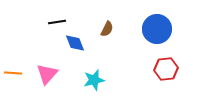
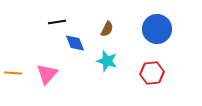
red hexagon: moved 14 px left, 4 px down
cyan star: moved 13 px right, 19 px up; rotated 30 degrees clockwise
